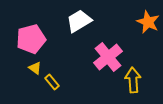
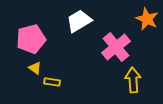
orange star: moved 1 px left, 3 px up
pink cross: moved 8 px right, 10 px up
yellow rectangle: rotated 42 degrees counterclockwise
